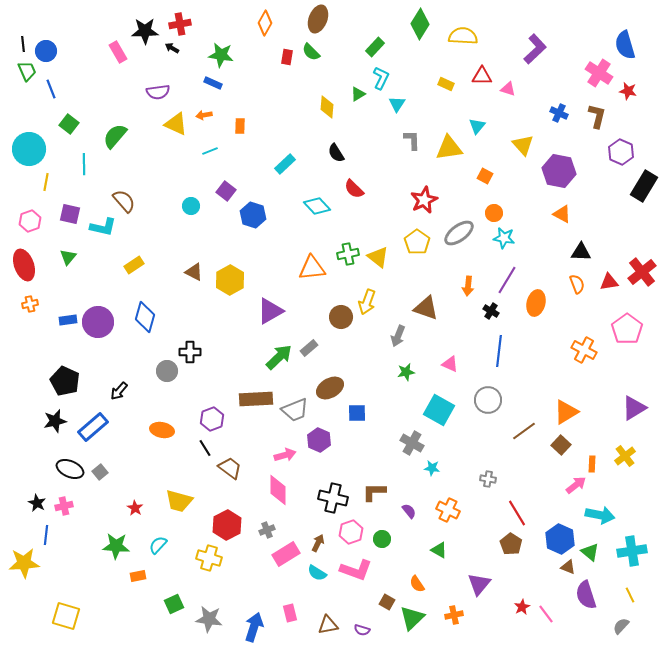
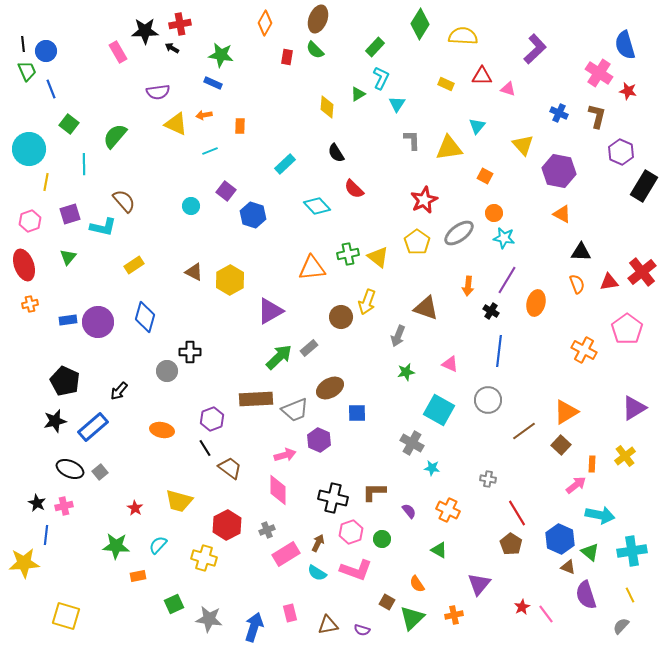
green semicircle at (311, 52): moved 4 px right, 2 px up
purple square at (70, 214): rotated 30 degrees counterclockwise
yellow cross at (209, 558): moved 5 px left
